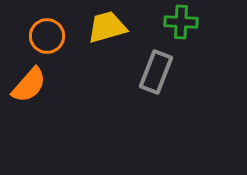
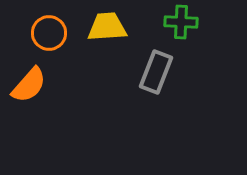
yellow trapezoid: rotated 12 degrees clockwise
orange circle: moved 2 px right, 3 px up
